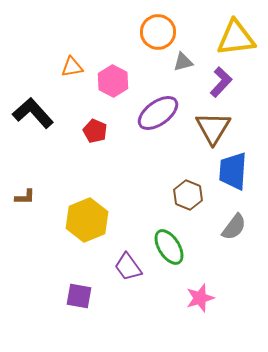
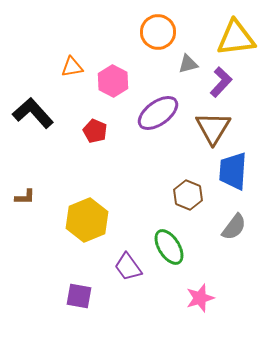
gray triangle: moved 5 px right, 2 px down
